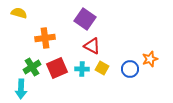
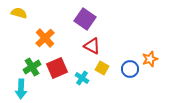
orange cross: rotated 36 degrees counterclockwise
cyan cross: moved 9 px down; rotated 32 degrees clockwise
